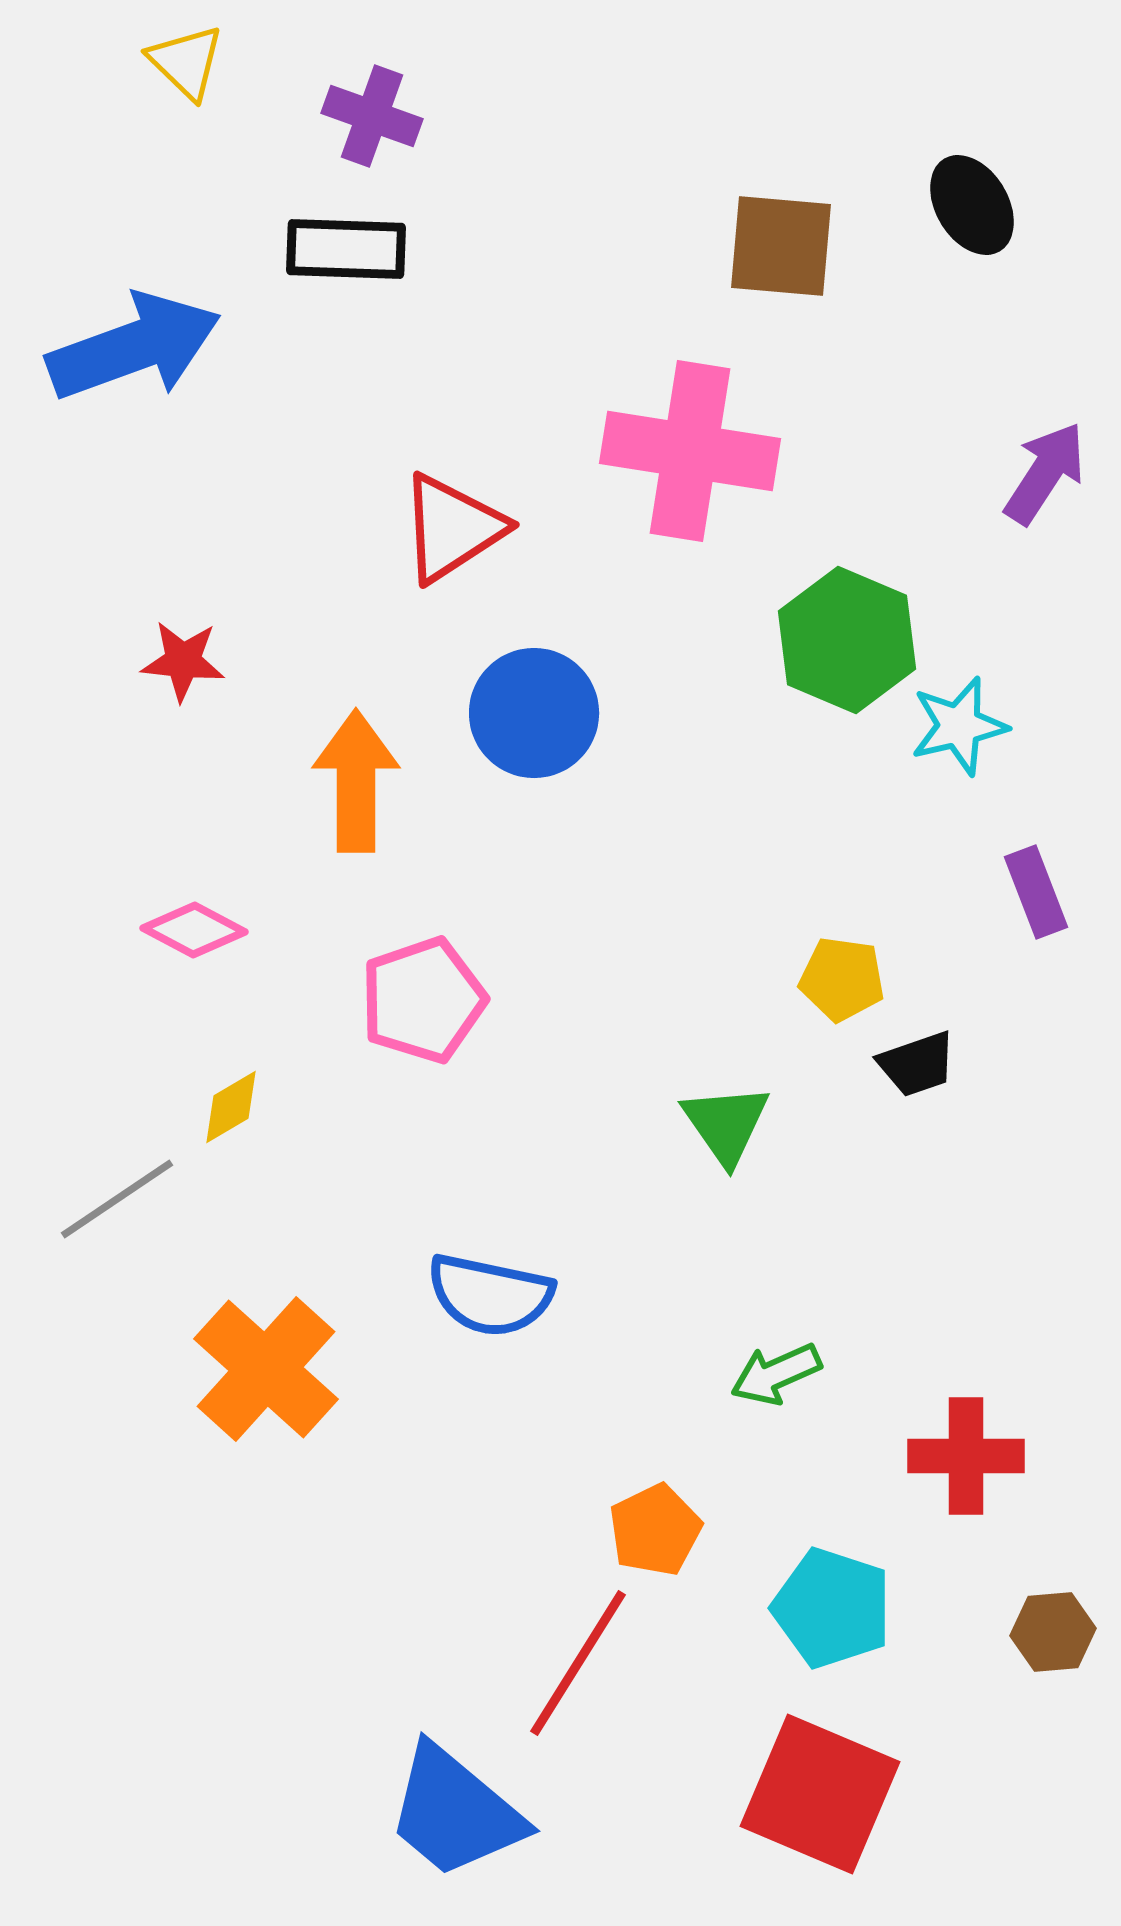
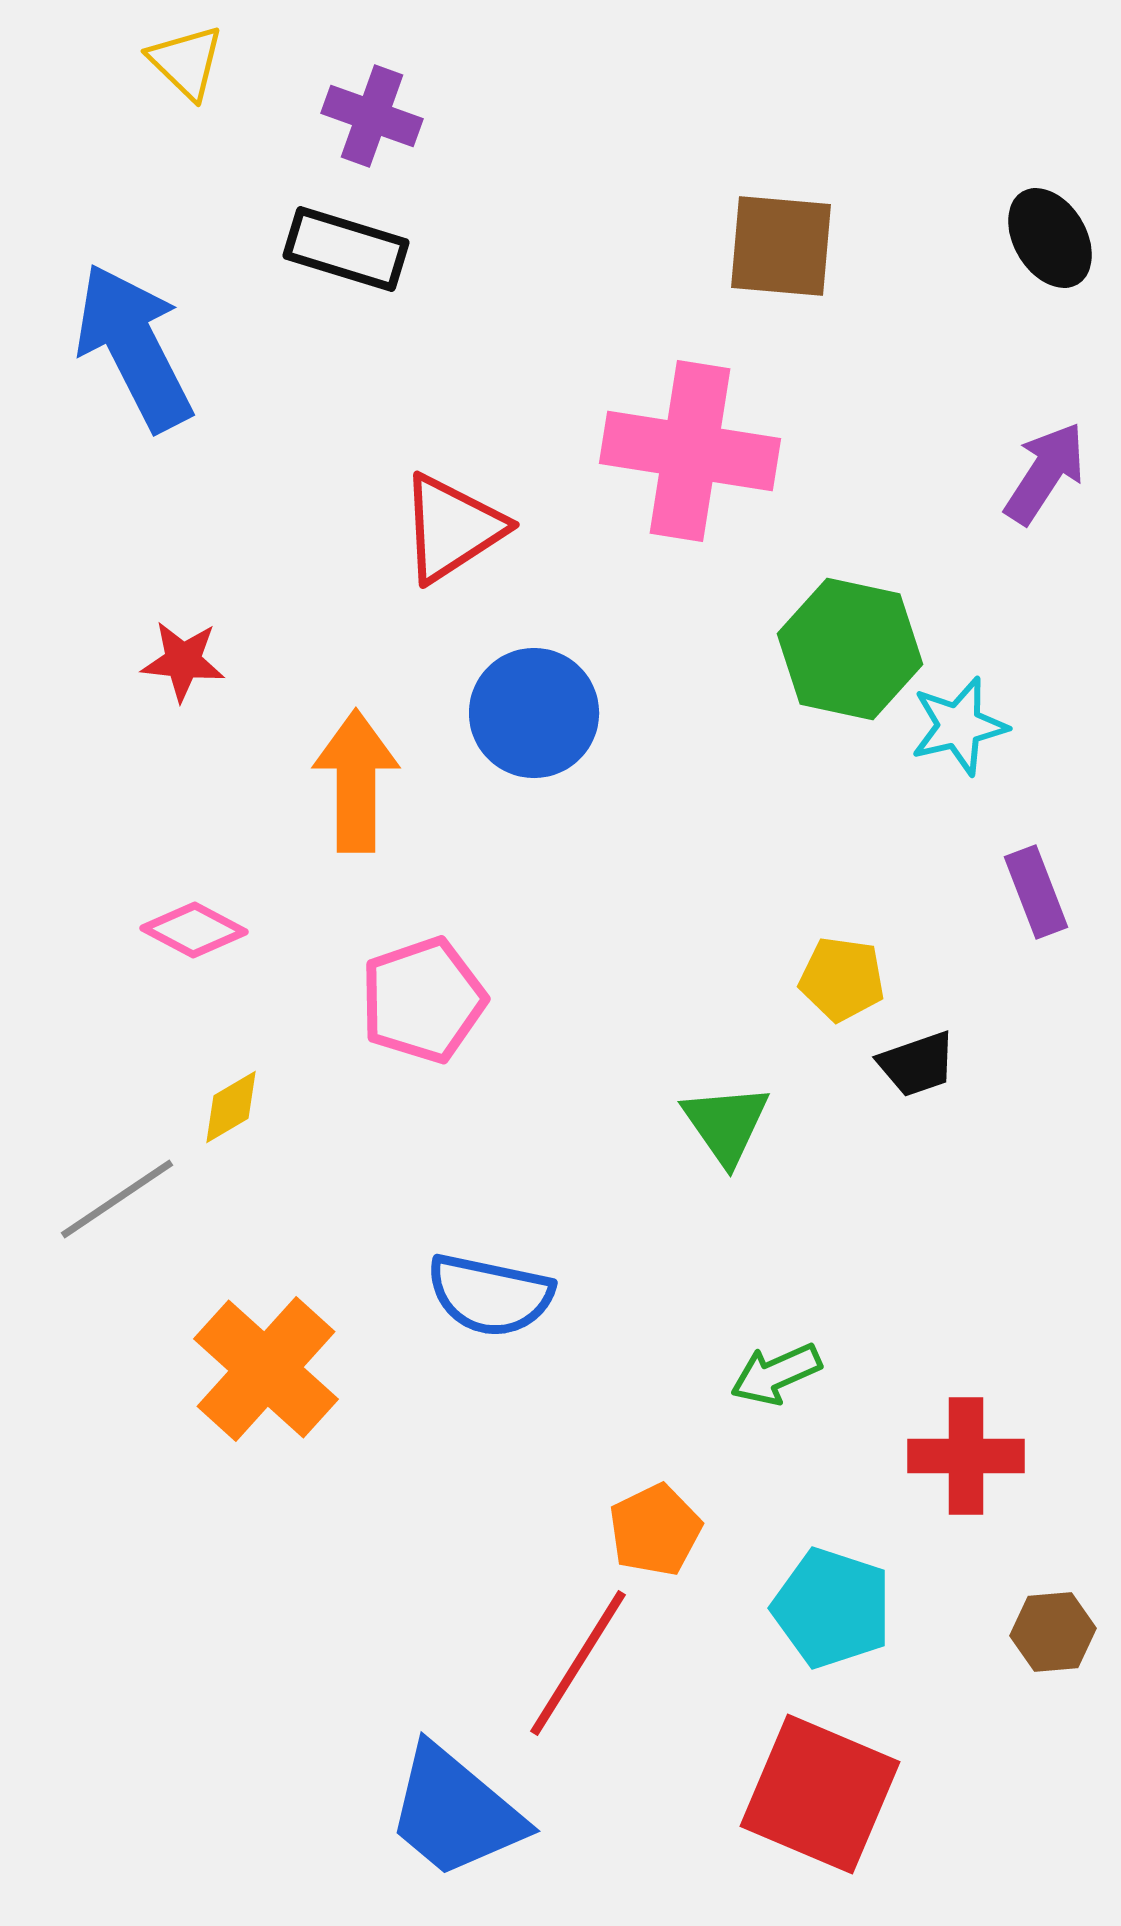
black ellipse: moved 78 px right, 33 px down
black rectangle: rotated 15 degrees clockwise
blue arrow: rotated 97 degrees counterclockwise
green hexagon: moved 3 px right, 9 px down; rotated 11 degrees counterclockwise
